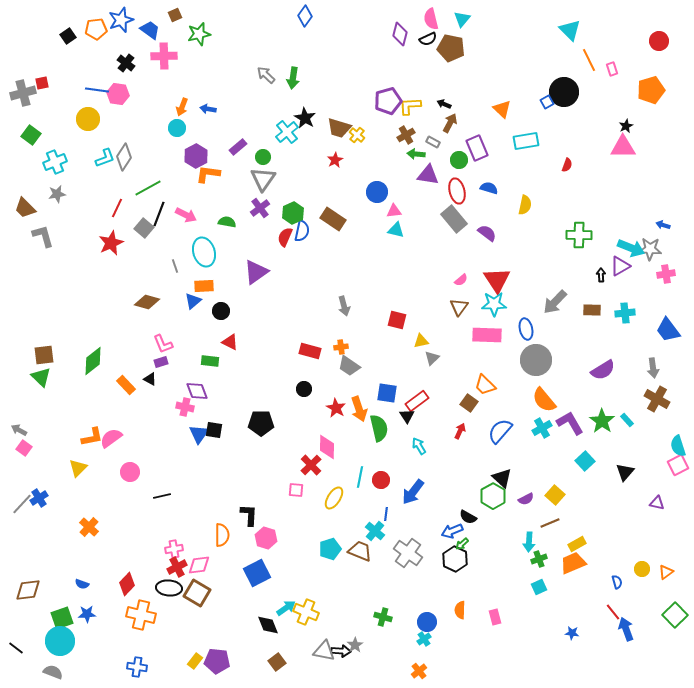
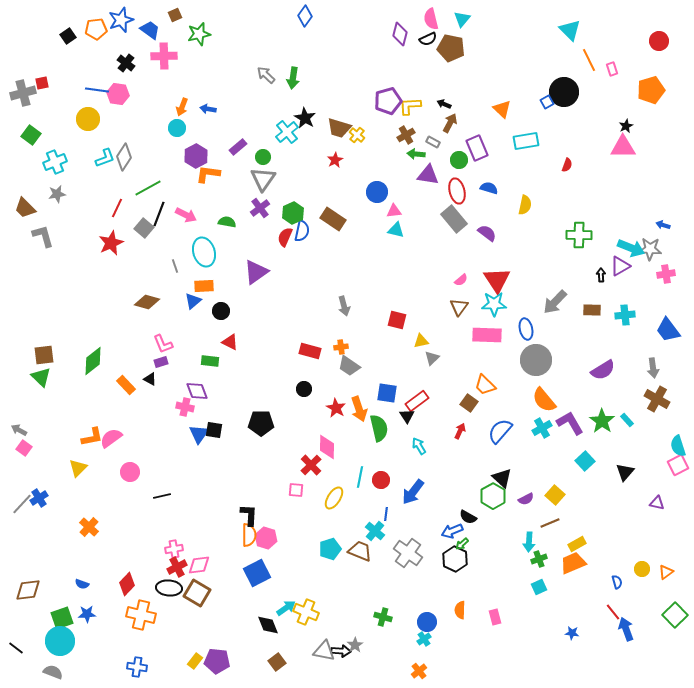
cyan cross at (625, 313): moved 2 px down
orange semicircle at (222, 535): moved 27 px right
